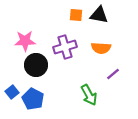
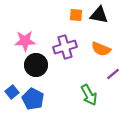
orange semicircle: moved 1 px down; rotated 18 degrees clockwise
